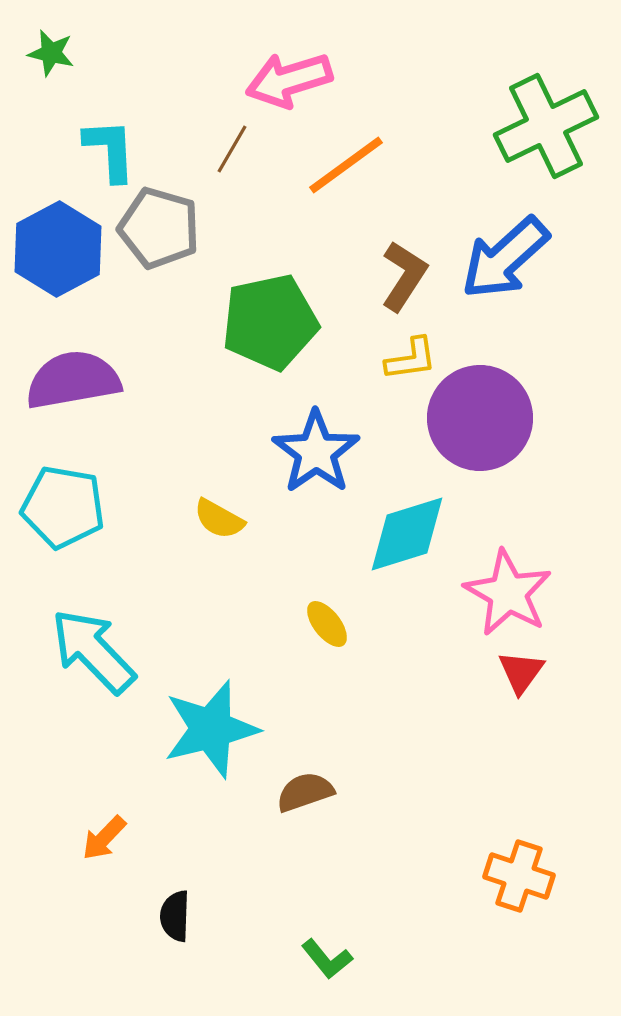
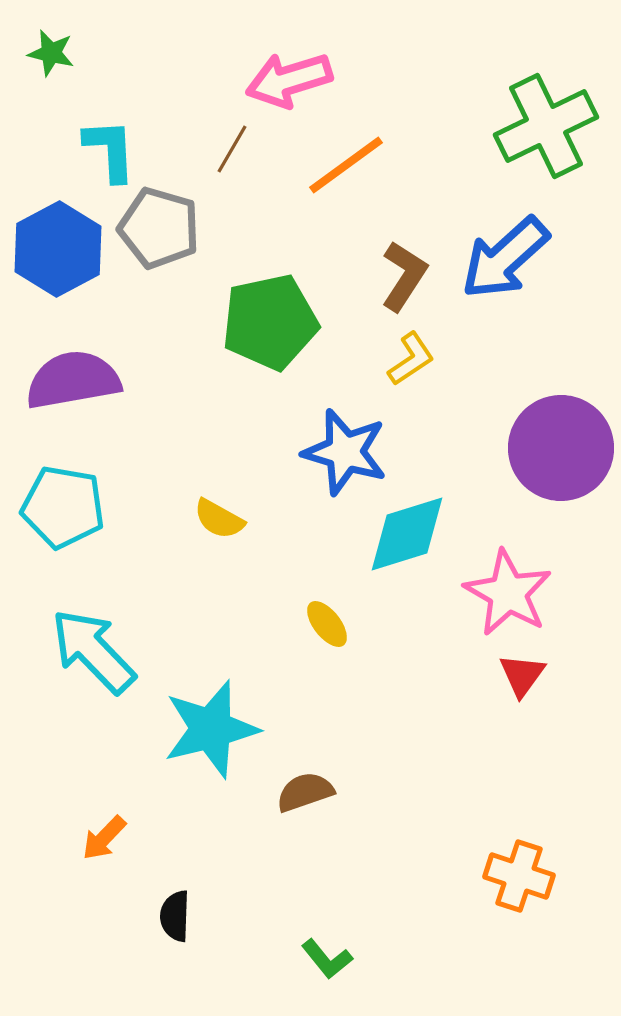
yellow L-shape: rotated 26 degrees counterclockwise
purple circle: moved 81 px right, 30 px down
blue star: moved 29 px right; rotated 20 degrees counterclockwise
red triangle: moved 1 px right, 3 px down
